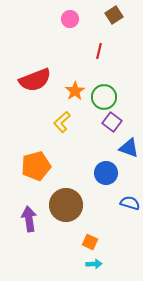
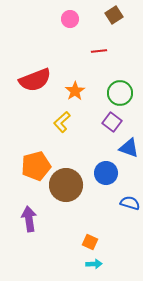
red line: rotated 70 degrees clockwise
green circle: moved 16 px right, 4 px up
brown circle: moved 20 px up
